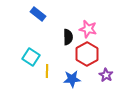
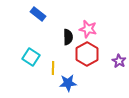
yellow line: moved 6 px right, 3 px up
purple star: moved 13 px right, 14 px up
blue star: moved 4 px left, 4 px down
